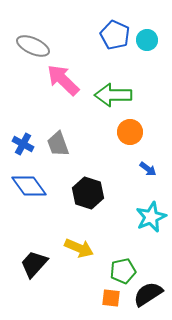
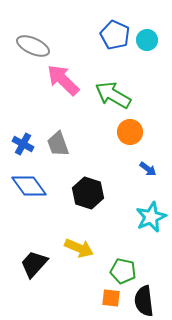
green arrow: rotated 30 degrees clockwise
green pentagon: rotated 25 degrees clockwise
black semicircle: moved 4 px left, 7 px down; rotated 64 degrees counterclockwise
